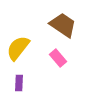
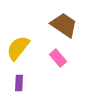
brown trapezoid: moved 1 px right
